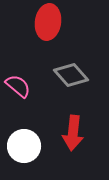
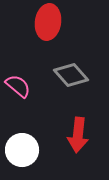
red arrow: moved 5 px right, 2 px down
white circle: moved 2 px left, 4 px down
